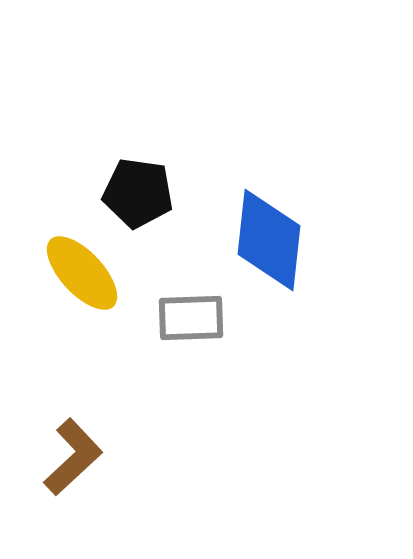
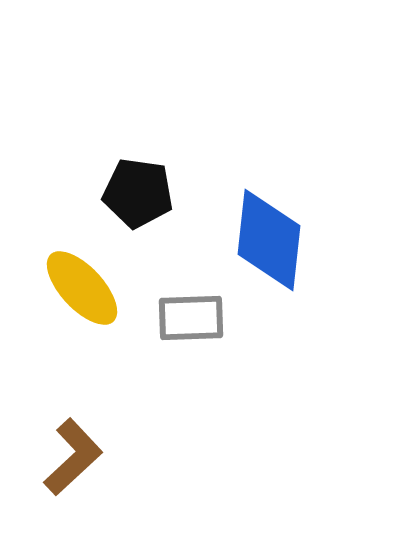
yellow ellipse: moved 15 px down
